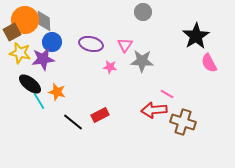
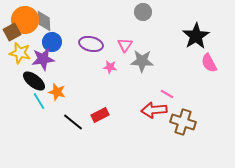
black ellipse: moved 4 px right, 3 px up
